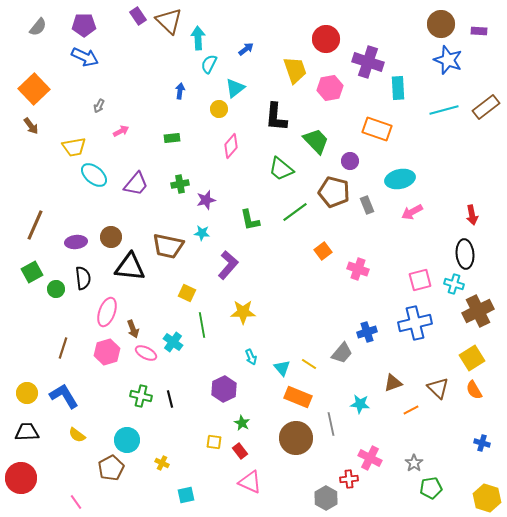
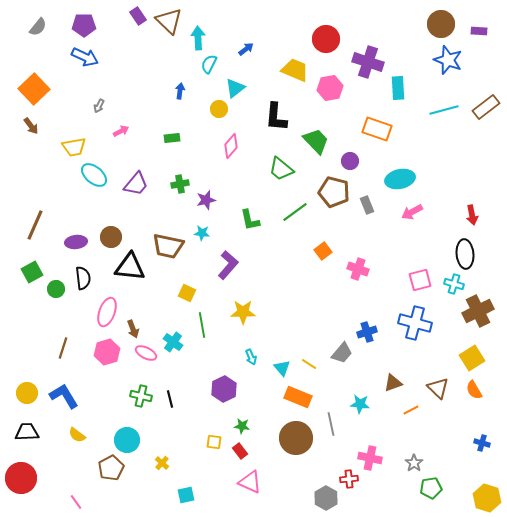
yellow trapezoid at (295, 70): rotated 48 degrees counterclockwise
blue cross at (415, 323): rotated 28 degrees clockwise
green star at (242, 423): moved 3 px down; rotated 21 degrees counterclockwise
pink cross at (370, 458): rotated 15 degrees counterclockwise
yellow cross at (162, 463): rotated 16 degrees clockwise
